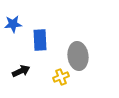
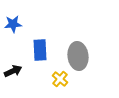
blue rectangle: moved 10 px down
black arrow: moved 8 px left
yellow cross: moved 1 px left, 2 px down; rotated 28 degrees counterclockwise
